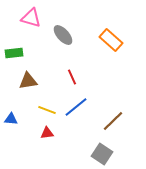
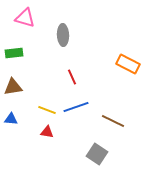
pink triangle: moved 6 px left
gray ellipse: rotated 40 degrees clockwise
orange rectangle: moved 17 px right, 24 px down; rotated 15 degrees counterclockwise
brown triangle: moved 15 px left, 6 px down
blue line: rotated 20 degrees clockwise
brown line: rotated 70 degrees clockwise
red triangle: moved 1 px up; rotated 16 degrees clockwise
gray square: moved 5 px left
